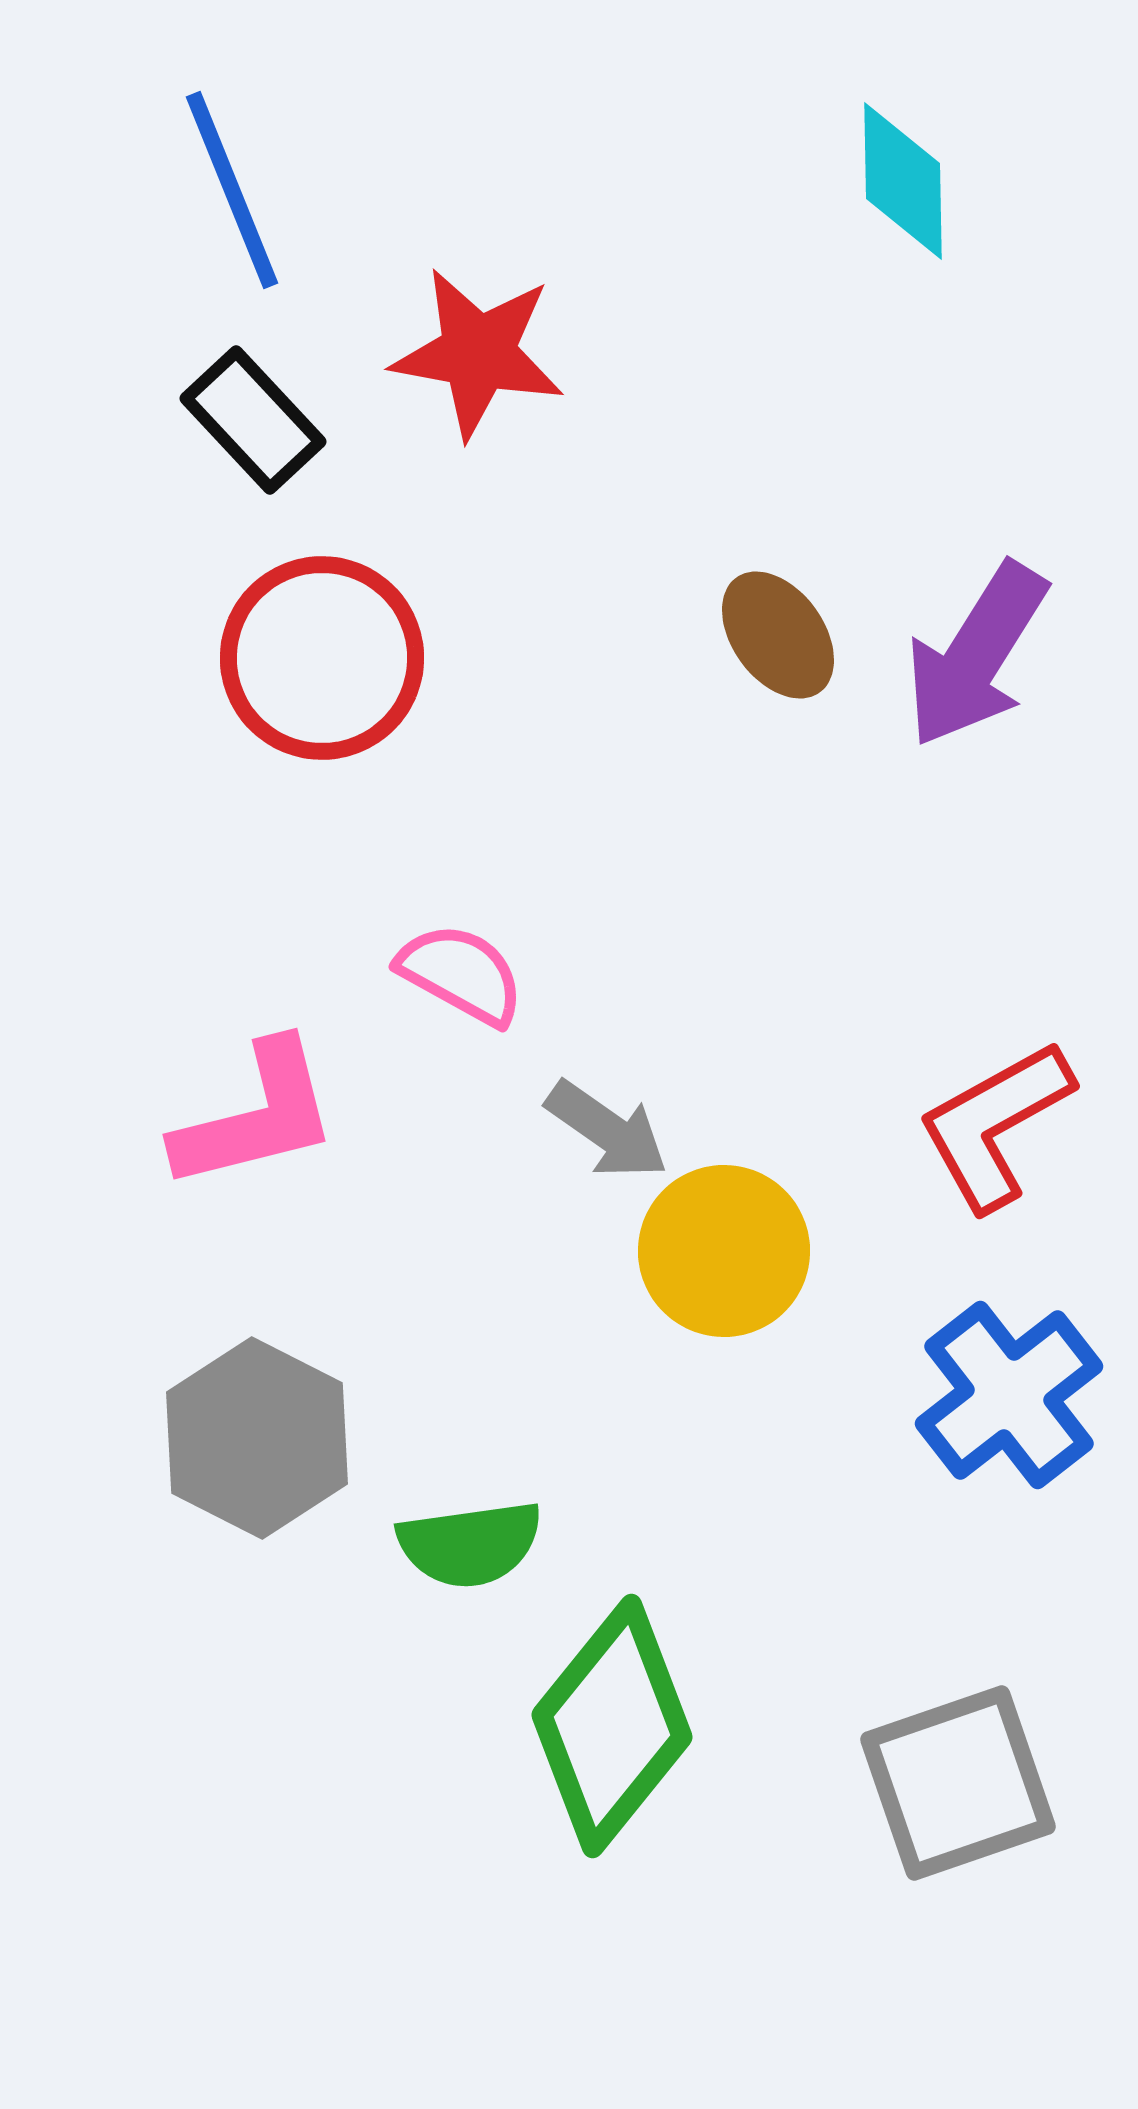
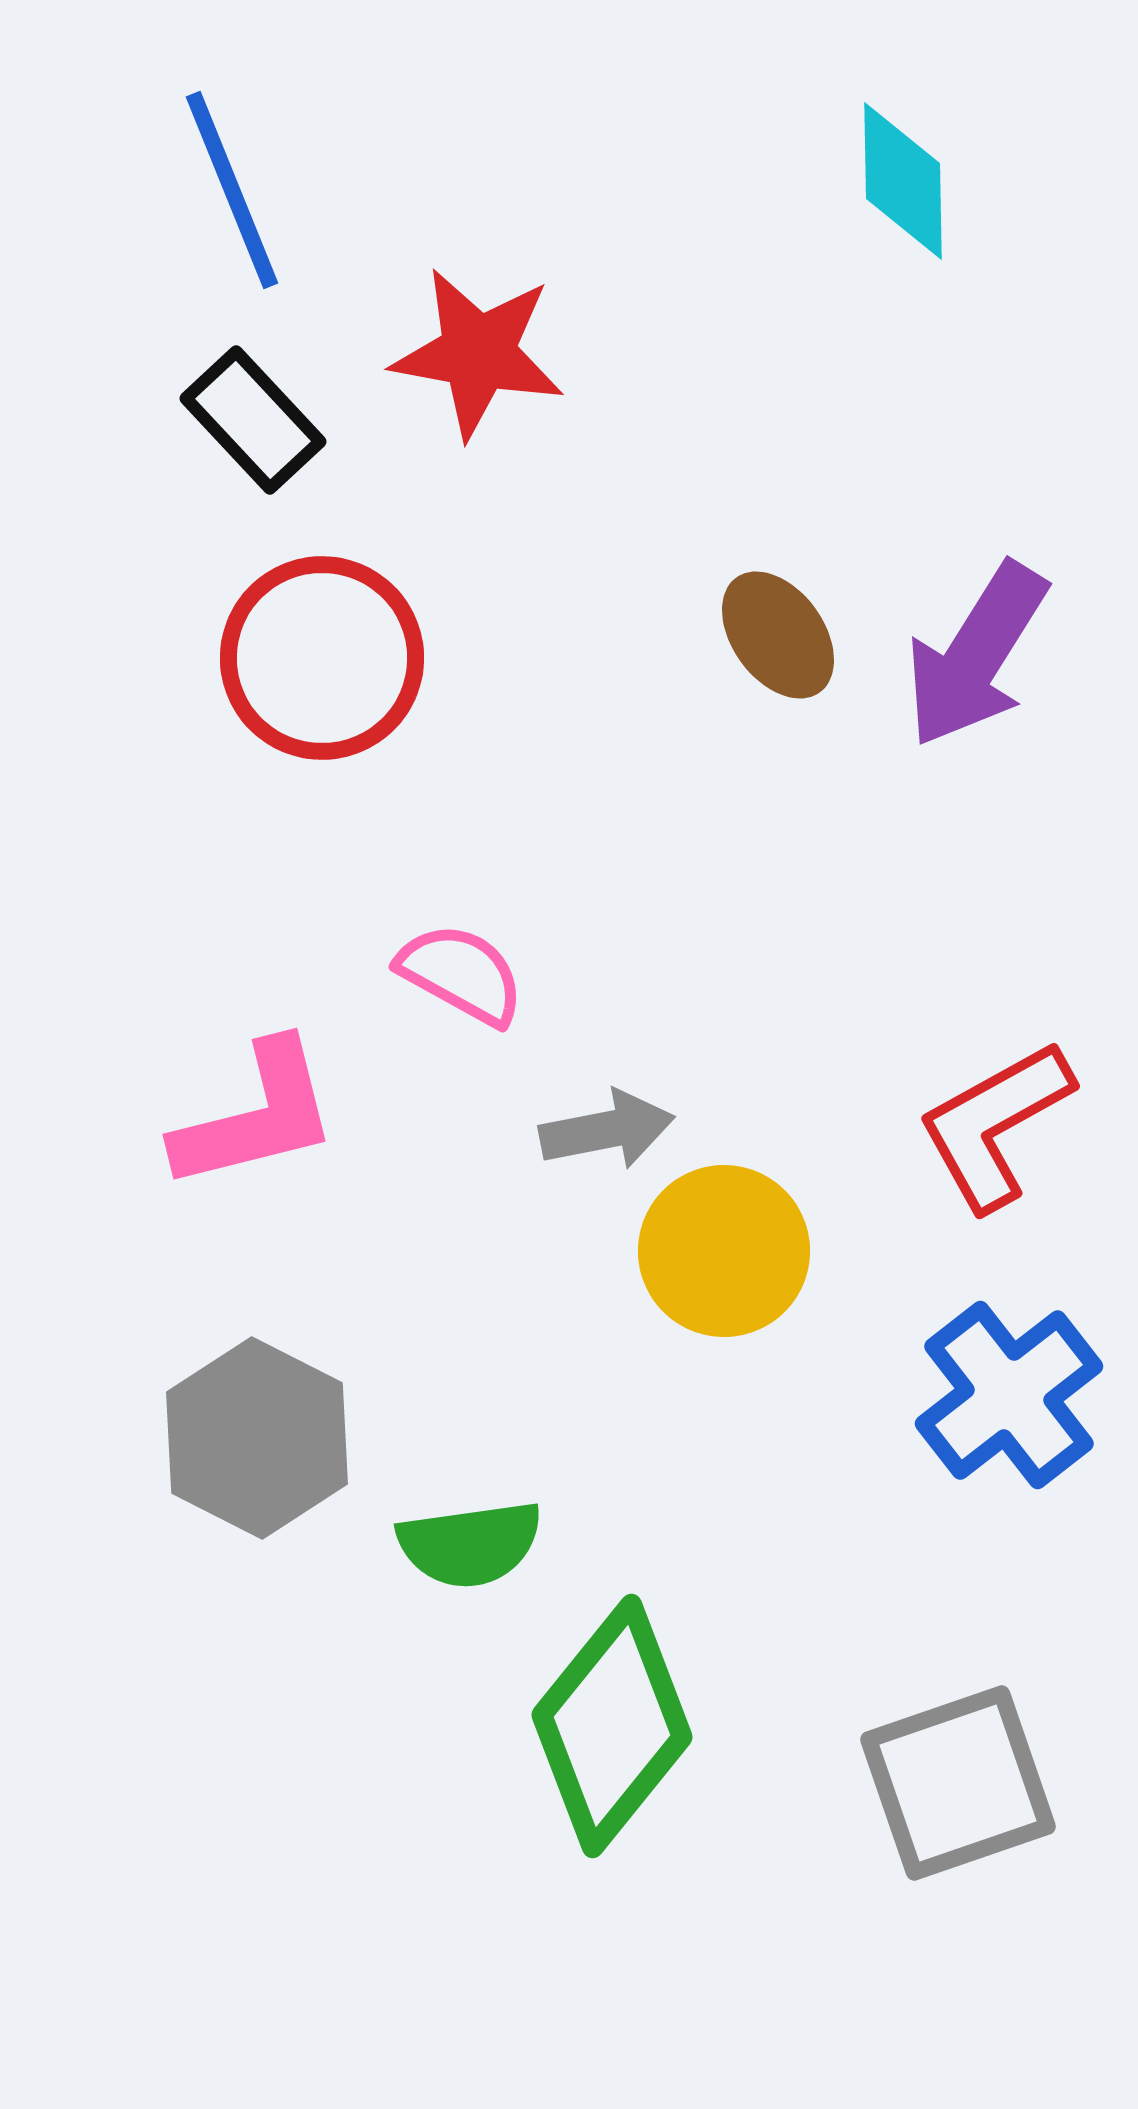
gray arrow: rotated 46 degrees counterclockwise
